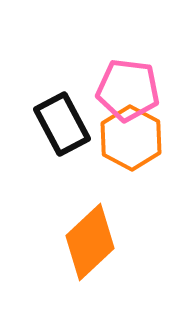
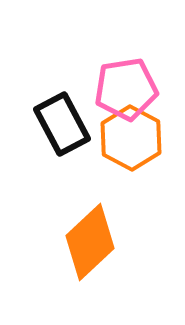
pink pentagon: moved 2 px left, 1 px up; rotated 16 degrees counterclockwise
